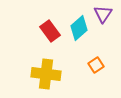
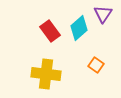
orange square: rotated 21 degrees counterclockwise
